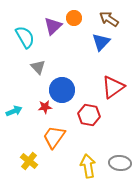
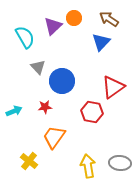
blue circle: moved 9 px up
red hexagon: moved 3 px right, 3 px up
